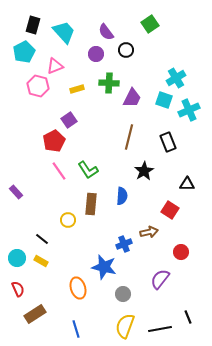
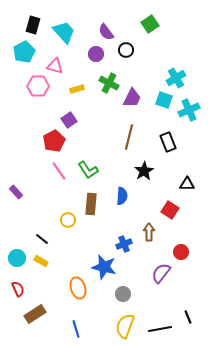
pink triangle at (55, 66): rotated 36 degrees clockwise
green cross at (109, 83): rotated 24 degrees clockwise
pink hexagon at (38, 86): rotated 15 degrees counterclockwise
brown arrow at (149, 232): rotated 78 degrees counterclockwise
purple semicircle at (160, 279): moved 1 px right, 6 px up
